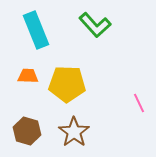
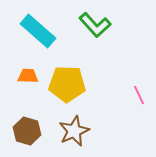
cyan rectangle: moved 2 px right, 1 px down; rotated 27 degrees counterclockwise
pink line: moved 8 px up
brown star: moved 1 px up; rotated 12 degrees clockwise
